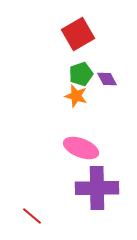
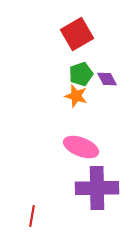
red square: moved 1 px left
pink ellipse: moved 1 px up
red line: rotated 60 degrees clockwise
